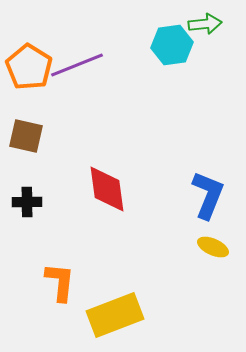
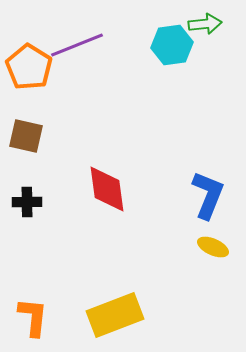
purple line: moved 20 px up
orange L-shape: moved 27 px left, 35 px down
